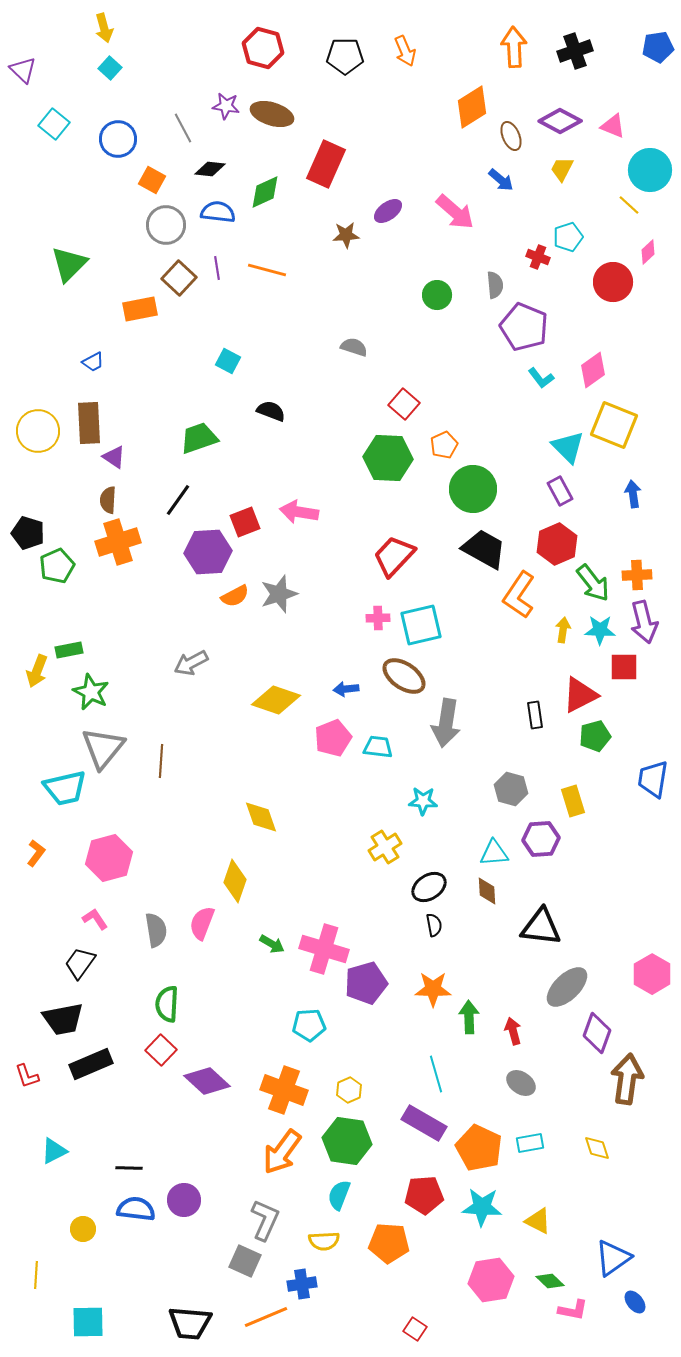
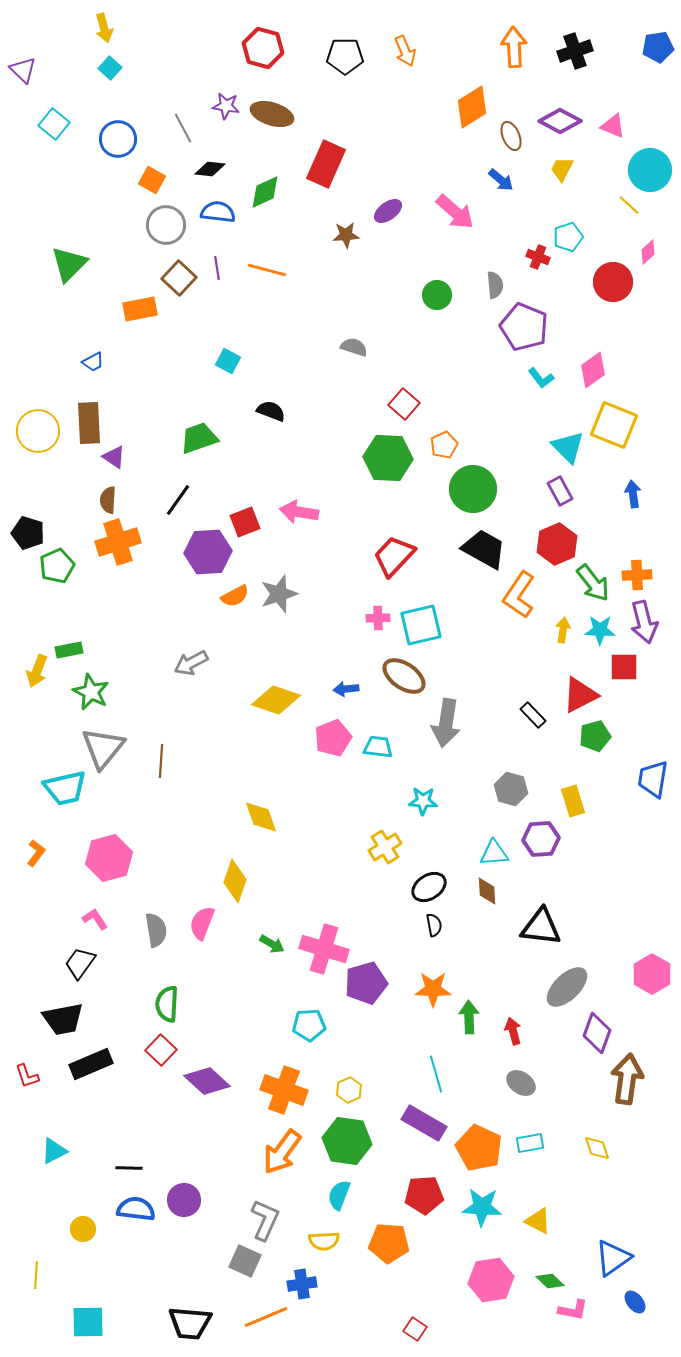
black rectangle at (535, 715): moved 2 px left; rotated 36 degrees counterclockwise
